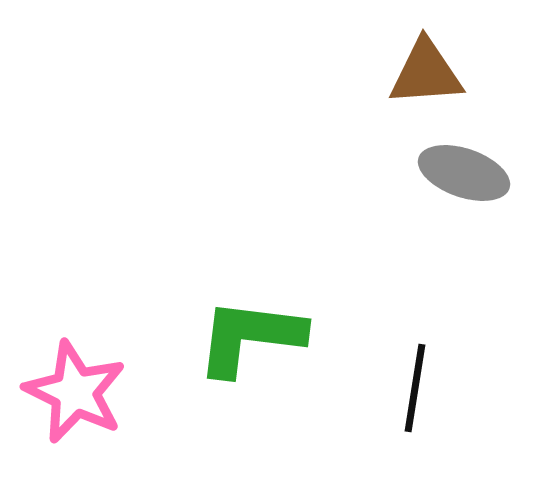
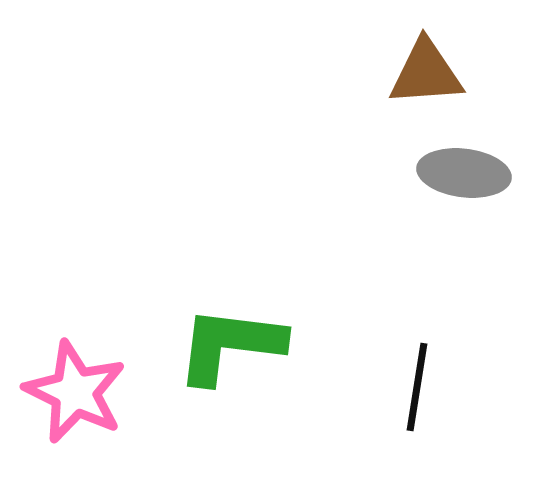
gray ellipse: rotated 12 degrees counterclockwise
green L-shape: moved 20 px left, 8 px down
black line: moved 2 px right, 1 px up
